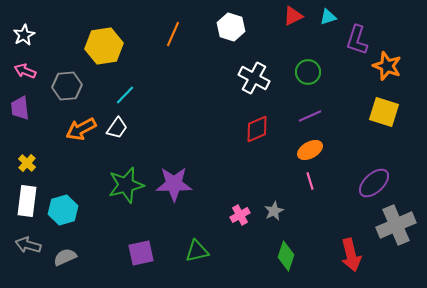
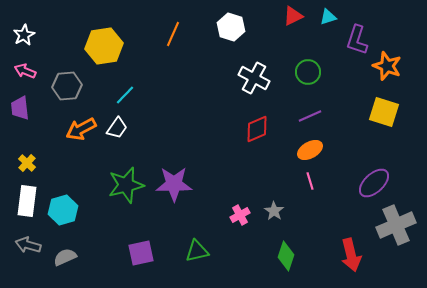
gray star: rotated 12 degrees counterclockwise
